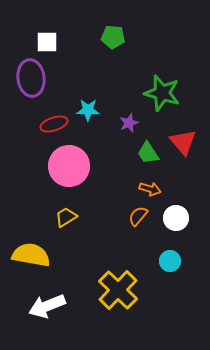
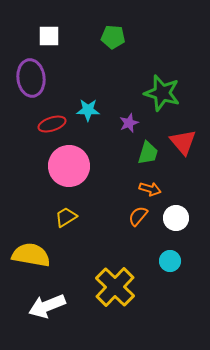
white square: moved 2 px right, 6 px up
red ellipse: moved 2 px left
green trapezoid: rotated 130 degrees counterclockwise
yellow cross: moved 3 px left, 3 px up
